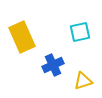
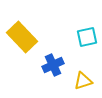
cyan square: moved 7 px right, 5 px down
yellow rectangle: rotated 20 degrees counterclockwise
